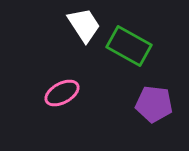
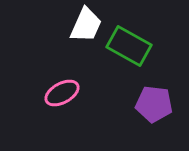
white trapezoid: moved 2 px right; rotated 57 degrees clockwise
